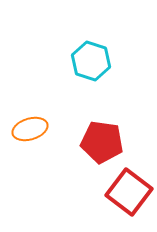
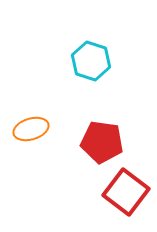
orange ellipse: moved 1 px right
red square: moved 3 px left
